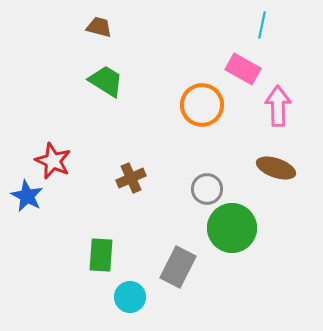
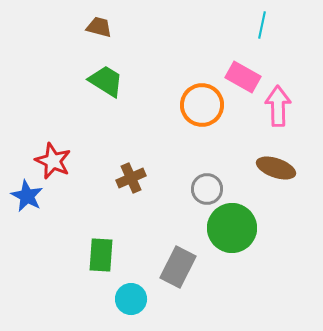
pink rectangle: moved 8 px down
cyan circle: moved 1 px right, 2 px down
